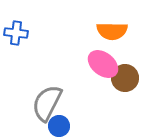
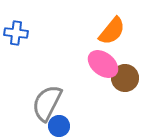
orange semicircle: rotated 52 degrees counterclockwise
